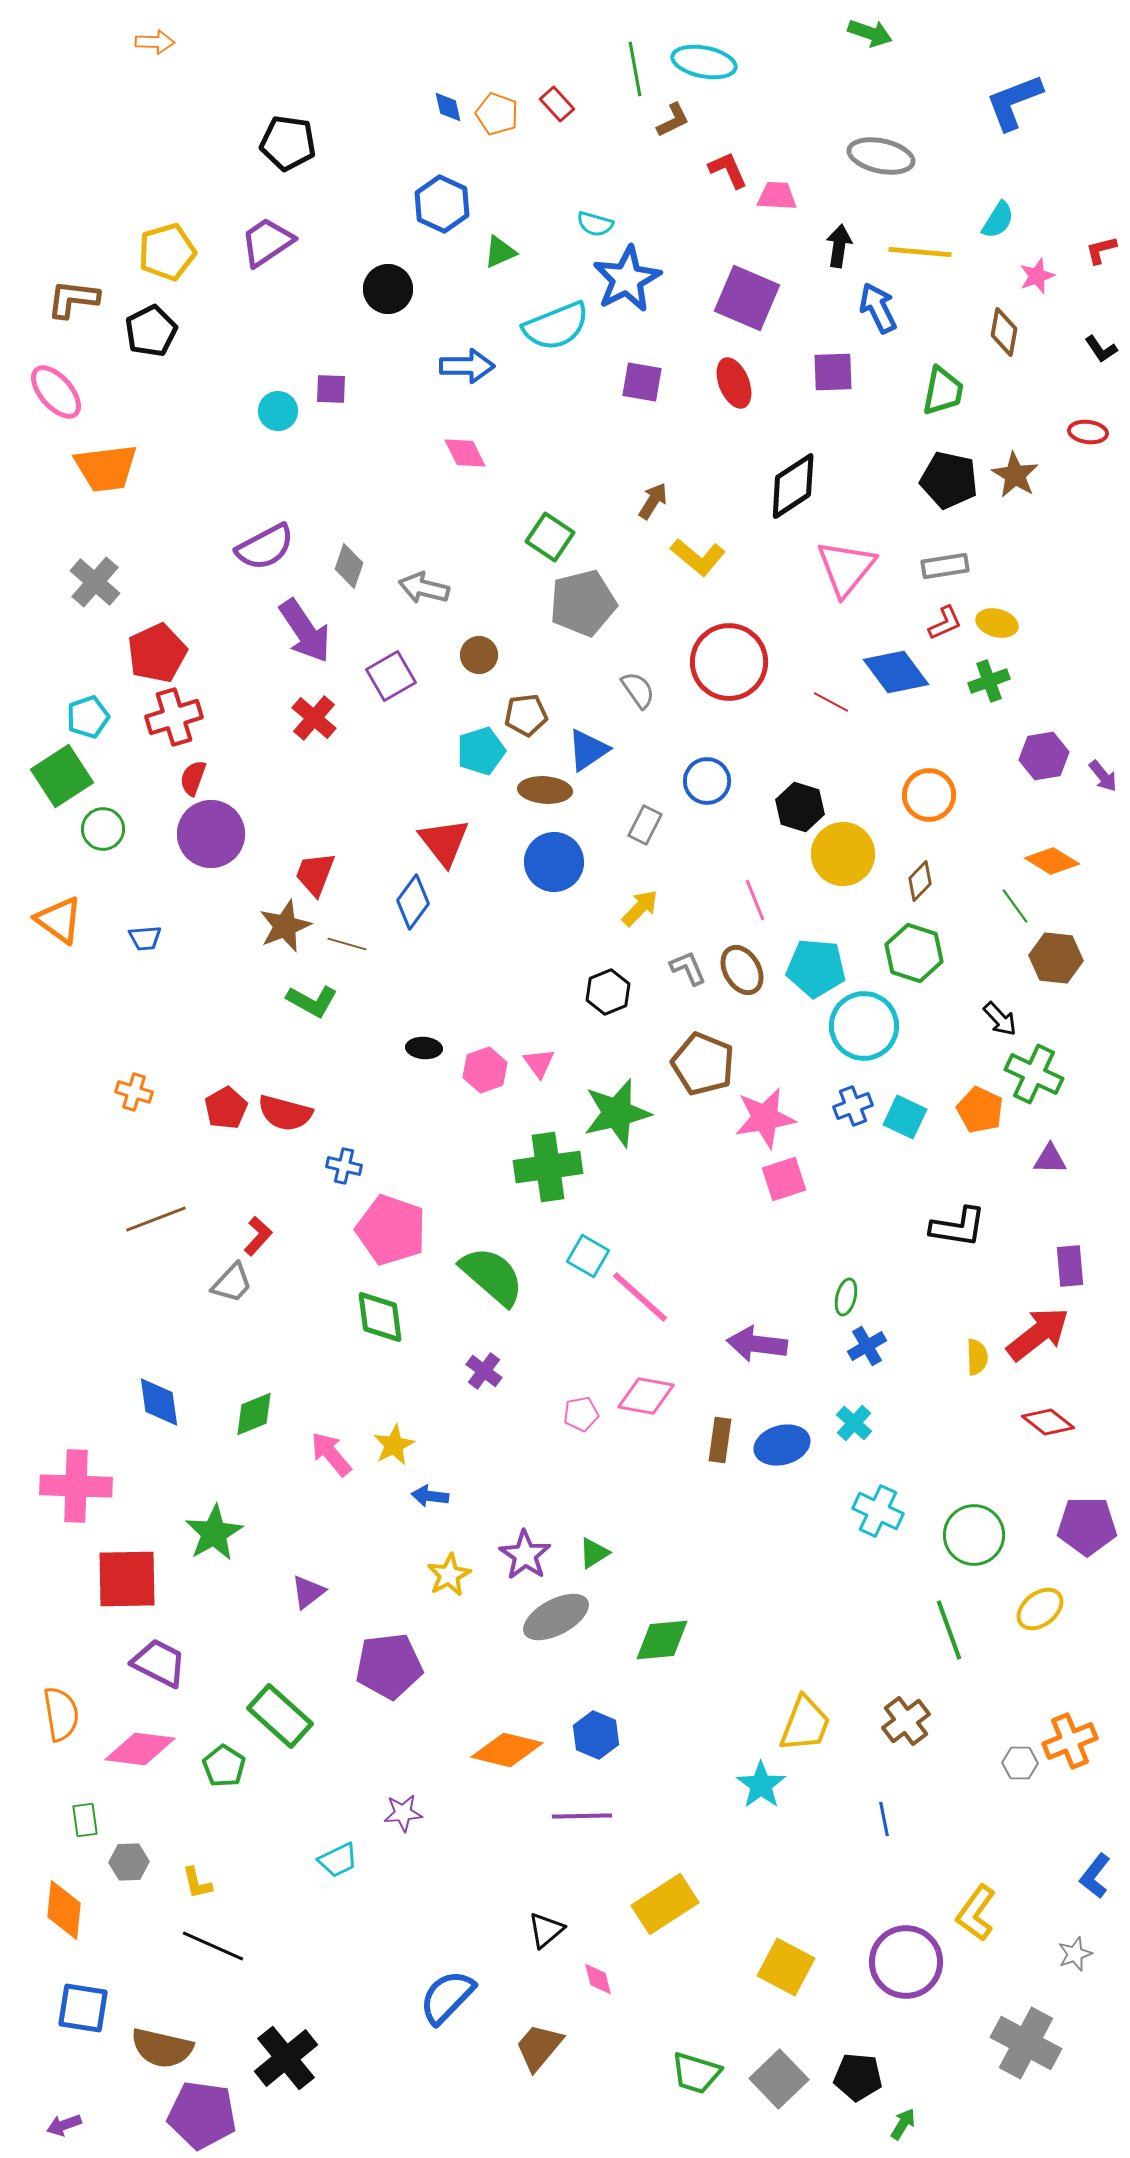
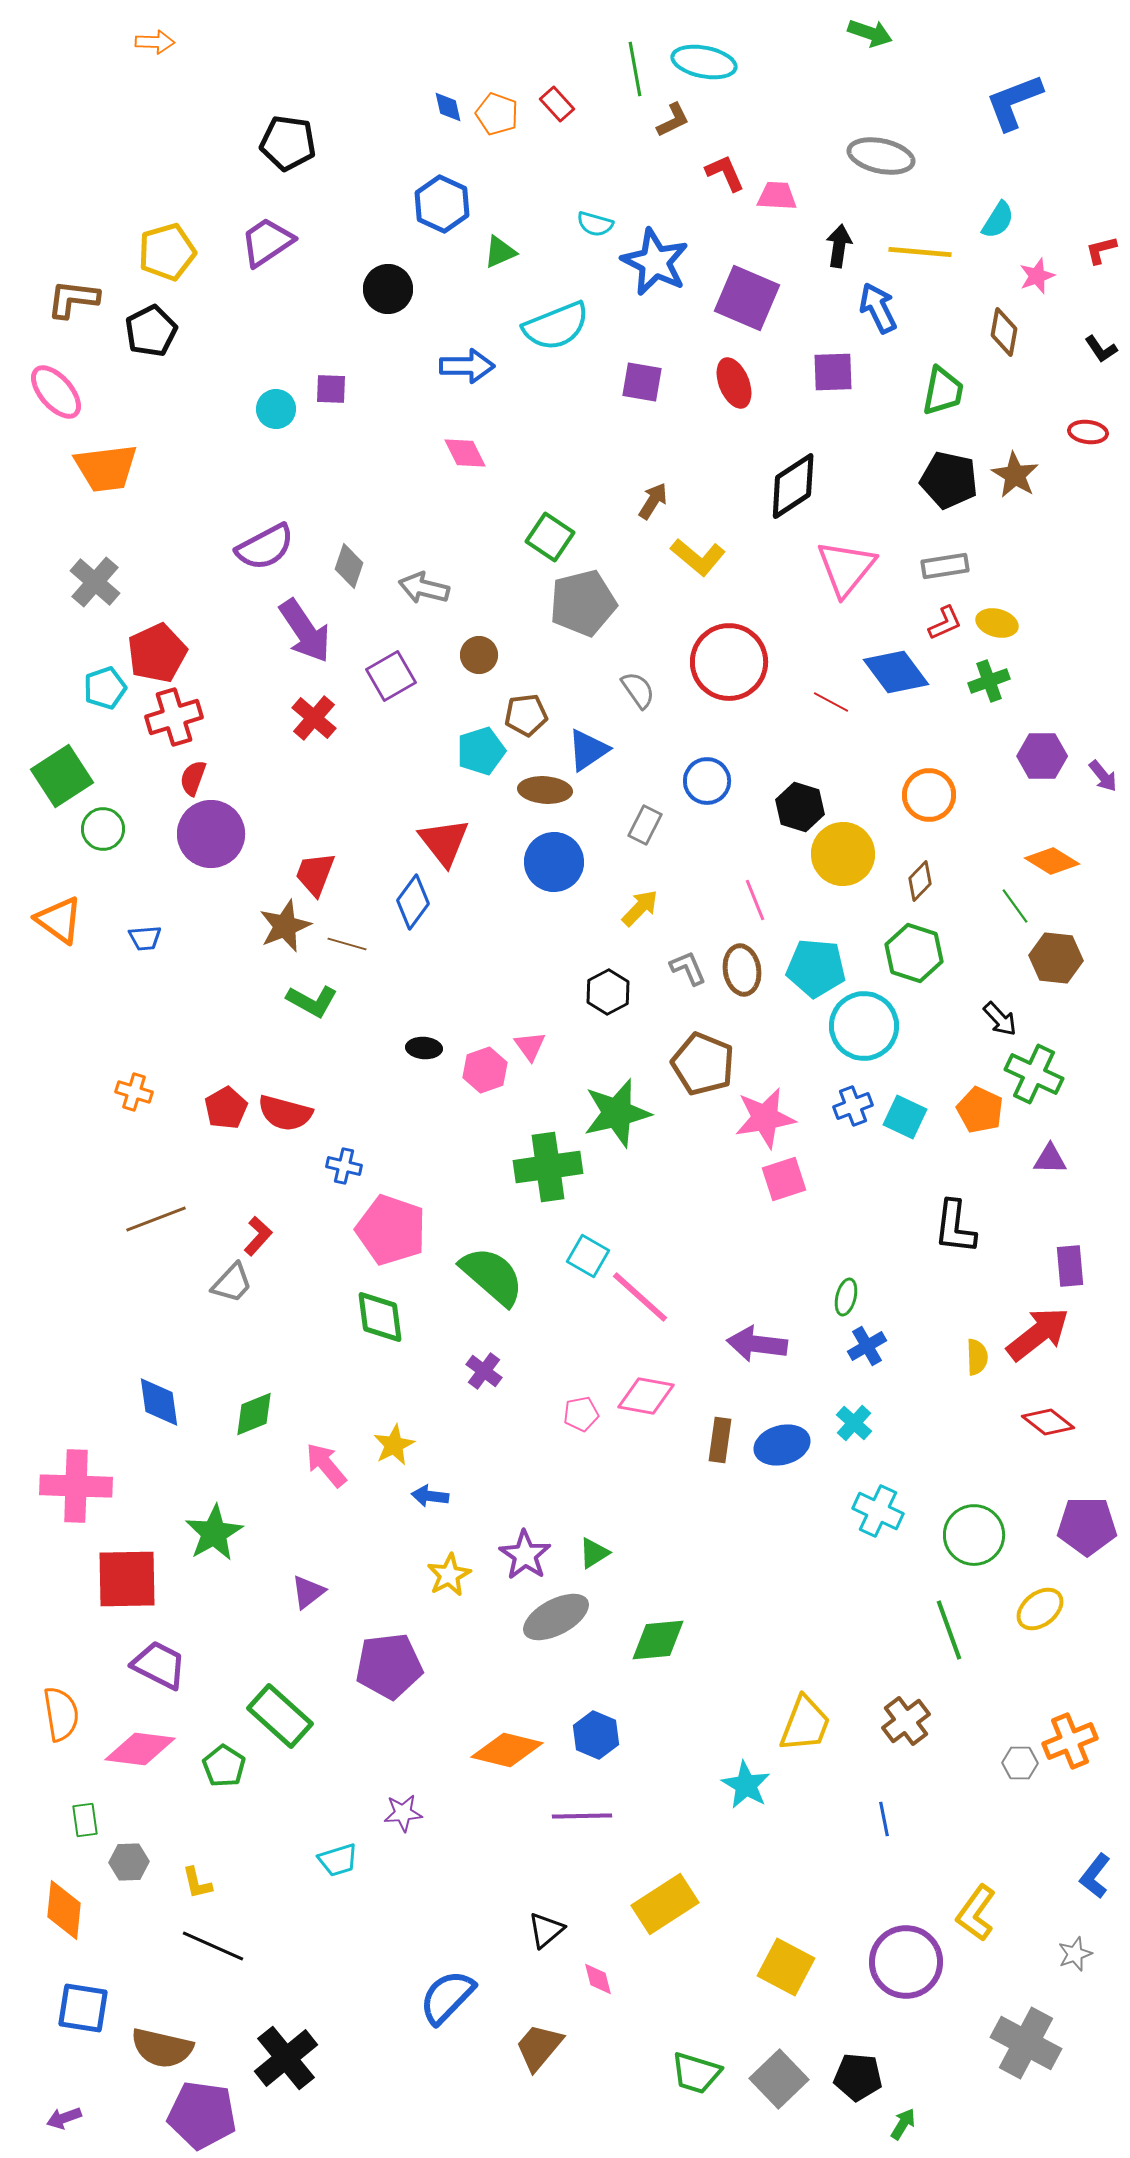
red L-shape at (728, 170): moved 3 px left, 3 px down
blue star at (627, 279): moved 28 px right, 17 px up; rotated 18 degrees counterclockwise
cyan circle at (278, 411): moved 2 px left, 2 px up
cyan pentagon at (88, 717): moved 17 px right, 29 px up
purple hexagon at (1044, 756): moved 2 px left; rotated 9 degrees clockwise
brown ellipse at (742, 970): rotated 21 degrees clockwise
black hexagon at (608, 992): rotated 6 degrees counterclockwise
pink triangle at (539, 1063): moved 9 px left, 17 px up
black L-shape at (958, 1227): moved 3 px left; rotated 88 degrees clockwise
pink arrow at (331, 1454): moved 5 px left, 11 px down
green diamond at (662, 1640): moved 4 px left
purple trapezoid at (159, 1663): moved 2 px down
cyan star at (761, 1785): moved 15 px left; rotated 6 degrees counterclockwise
cyan trapezoid at (338, 1860): rotated 9 degrees clockwise
purple arrow at (64, 2125): moved 7 px up
